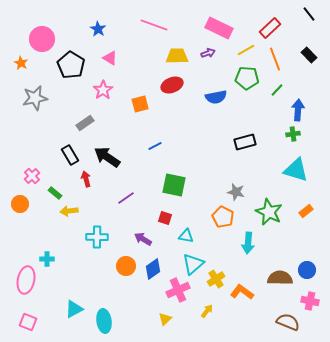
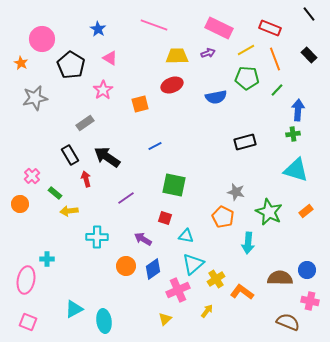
red rectangle at (270, 28): rotated 65 degrees clockwise
